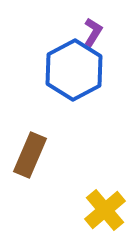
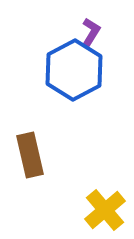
purple L-shape: moved 2 px left
brown rectangle: rotated 36 degrees counterclockwise
